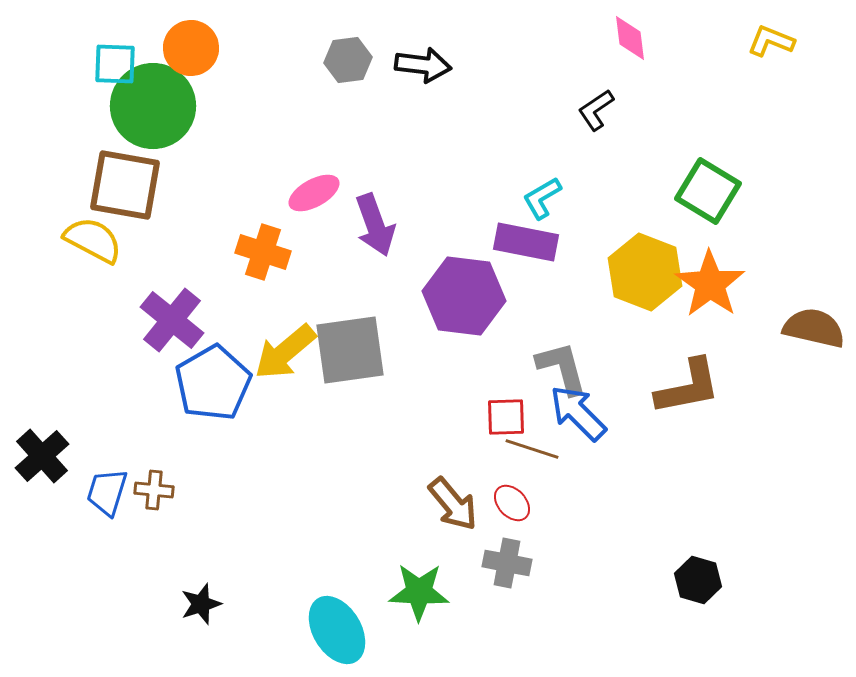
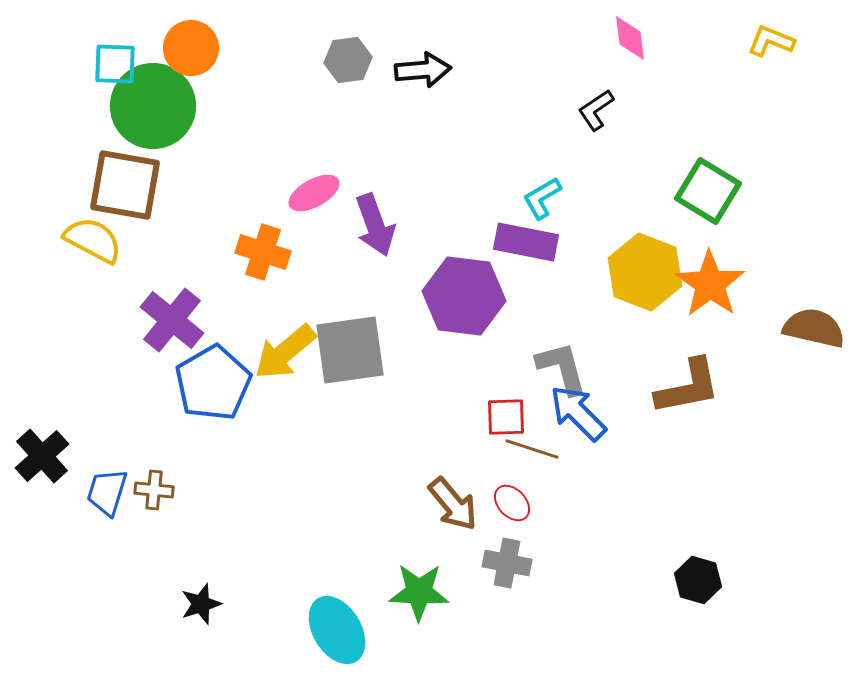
black arrow: moved 5 px down; rotated 12 degrees counterclockwise
